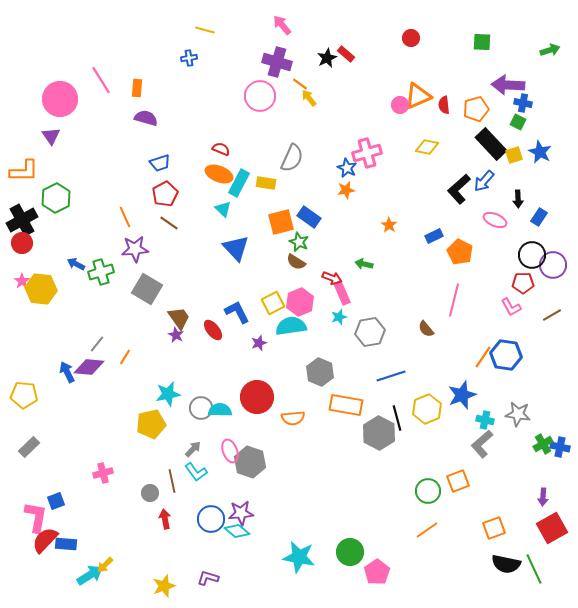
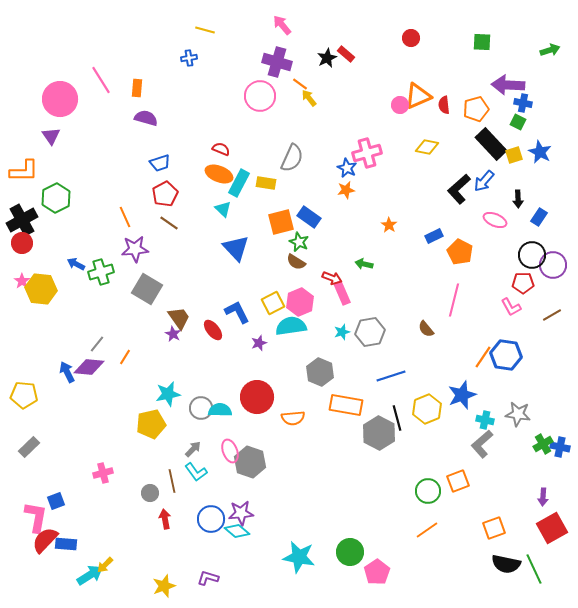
cyan star at (339, 317): moved 3 px right, 15 px down
purple star at (176, 335): moved 3 px left, 1 px up
